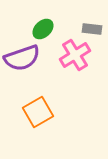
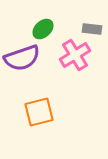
orange square: moved 1 px right; rotated 16 degrees clockwise
